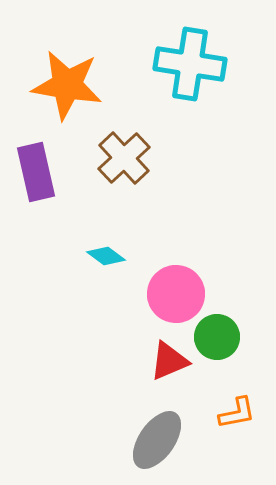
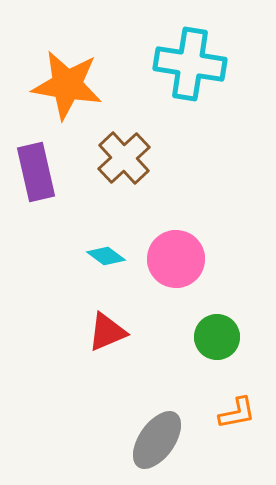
pink circle: moved 35 px up
red triangle: moved 62 px left, 29 px up
